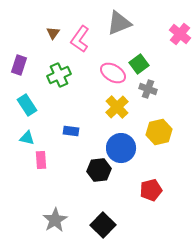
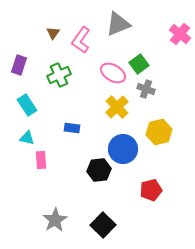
gray triangle: moved 1 px left, 1 px down
pink L-shape: moved 1 px right, 1 px down
gray cross: moved 2 px left
blue rectangle: moved 1 px right, 3 px up
blue circle: moved 2 px right, 1 px down
